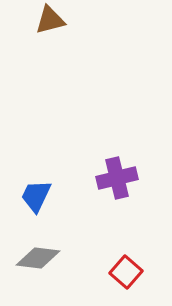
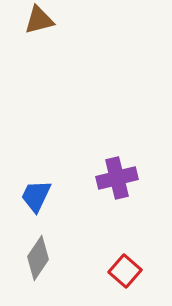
brown triangle: moved 11 px left
gray diamond: rotated 63 degrees counterclockwise
red square: moved 1 px left, 1 px up
